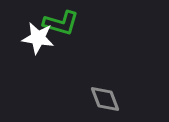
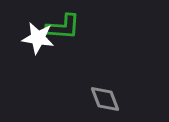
green L-shape: moved 2 px right, 4 px down; rotated 12 degrees counterclockwise
